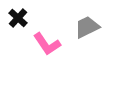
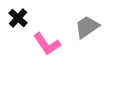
gray trapezoid: rotated 8 degrees counterclockwise
